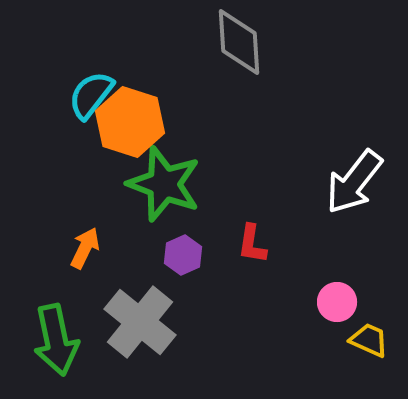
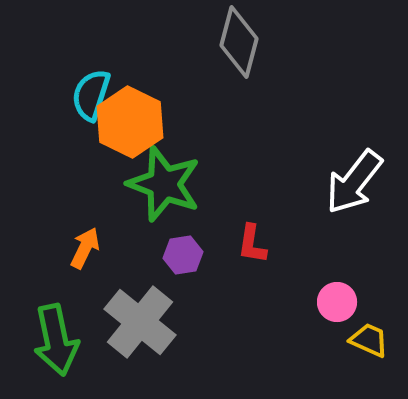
gray diamond: rotated 18 degrees clockwise
cyan semicircle: rotated 20 degrees counterclockwise
orange hexagon: rotated 8 degrees clockwise
purple hexagon: rotated 15 degrees clockwise
